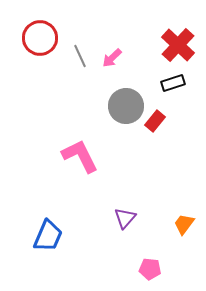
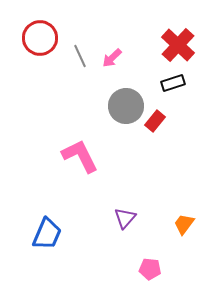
blue trapezoid: moved 1 px left, 2 px up
